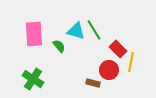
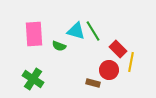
green line: moved 1 px left, 1 px down
green semicircle: rotated 152 degrees clockwise
